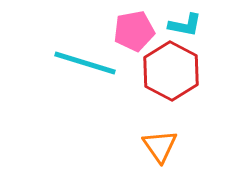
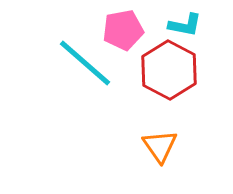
pink pentagon: moved 11 px left, 1 px up
cyan line: rotated 24 degrees clockwise
red hexagon: moved 2 px left, 1 px up
